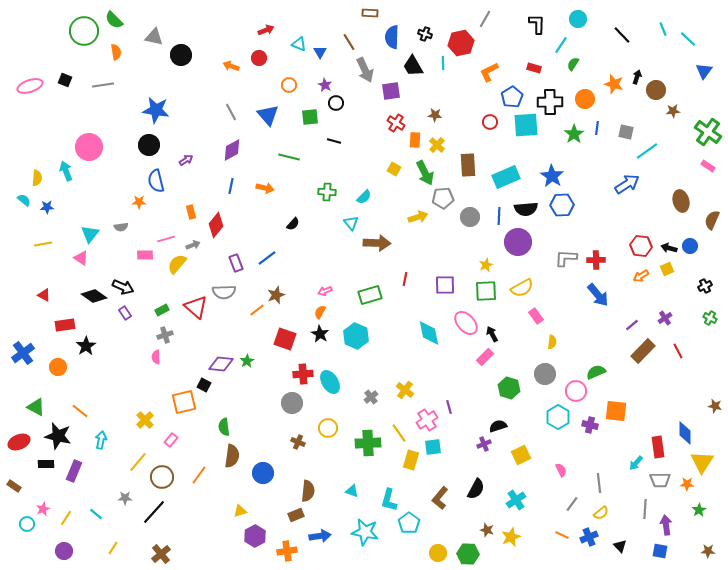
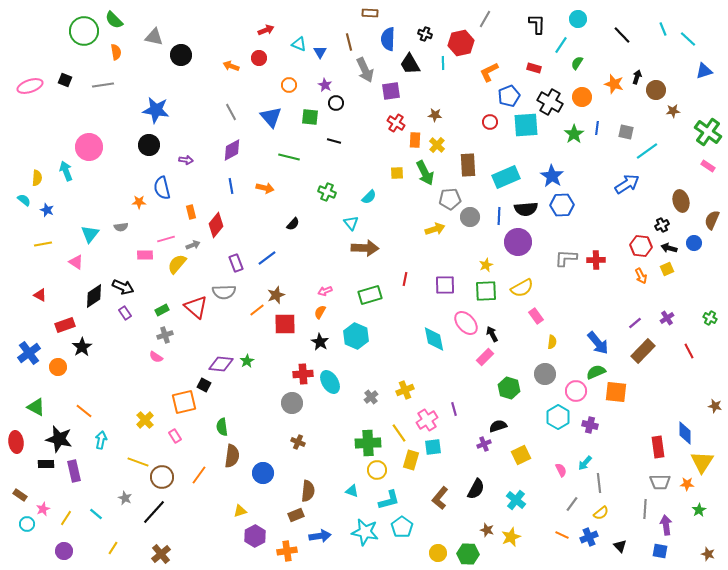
blue semicircle at (392, 37): moved 4 px left, 2 px down
brown line at (349, 42): rotated 18 degrees clockwise
green semicircle at (573, 64): moved 4 px right, 1 px up
black trapezoid at (413, 66): moved 3 px left, 2 px up
blue triangle at (704, 71): rotated 36 degrees clockwise
blue pentagon at (512, 97): moved 3 px left, 1 px up; rotated 10 degrees clockwise
orange circle at (585, 99): moved 3 px left, 2 px up
black cross at (550, 102): rotated 30 degrees clockwise
blue triangle at (268, 115): moved 3 px right, 2 px down
green square at (310, 117): rotated 12 degrees clockwise
purple arrow at (186, 160): rotated 40 degrees clockwise
yellow square at (394, 169): moved 3 px right, 4 px down; rotated 32 degrees counterclockwise
blue semicircle at (156, 181): moved 6 px right, 7 px down
blue line at (231, 186): rotated 21 degrees counterclockwise
green cross at (327, 192): rotated 18 degrees clockwise
cyan semicircle at (364, 197): moved 5 px right
gray pentagon at (443, 198): moved 7 px right, 1 px down
blue star at (47, 207): moved 3 px down; rotated 24 degrees clockwise
yellow arrow at (418, 217): moved 17 px right, 12 px down
brown arrow at (377, 243): moved 12 px left, 5 px down
blue circle at (690, 246): moved 4 px right, 3 px up
pink triangle at (81, 258): moved 5 px left, 4 px down
orange arrow at (641, 276): rotated 84 degrees counterclockwise
black cross at (705, 286): moved 43 px left, 61 px up
red triangle at (44, 295): moved 4 px left
blue arrow at (598, 295): moved 48 px down
black diamond at (94, 296): rotated 70 degrees counterclockwise
purple cross at (665, 318): moved 2 px right
red rectangle at (65, 325): rotated 12 degrees counterclockwise
purple line at (632, 325): moved 3 px right, 2 px up
cyan diamond at (429, 333): moved 5 px right, 6 px down
black star at (320, 334): moved 8 px down
red square at (285, 339): moved 15 px up; rotated 20 degrees counterclockwise
black star at (86, 346): moved 4 px left, 1 px down
red line at (678, 351): moved 11 px right
blue cross at (23, 353): moved 6 px right
pink semicircle at (156, 357): rotated 56 degrees counterclockwise
yellow cross at (405, 390): rotated 30 degrees clockwise
purple line at (449, 407): moved 5 px right, 2 px down
orange line at (80, 411): moved 4 px right
orange square at (616, 411): moved 19 px up
green semicircle at (224, 427): moved 2 px left
yellow circle at (328, 428): moved 49 px right, 42 px down
black star at (58, 436): moved 1 px right, 3 px down
pink rectangle at (171, 440): moved 4 px right, 4 px up; rotated 72 degrees counterclockwise
red ellipse at (19, 442): moved 3 px left; rotated 75 degrees counterclockwise
yellow line at (138, 462): rotated 70 degrees clockwise
cyan arrow at (636, 463): moved 51 px left
purple rectangle at (74, 471): rotated 35 degrees counterclockwise
gray trapezoid at (660, 480): moved 2 px down
brown rectangle at (14, 486): moved 6 px right, 9 px down
gray star at (125, 498): rotated 24 degrees clockwise
cyan L-shape at (389, 500): rotated 120 degrees counterclockwise
cyan cross at (516, 500): rotated 18 degrees counterclockwise
cyan pentagon at (409, 523): moved 7 px left, 4 px down
brown star at (708, 551): moved 3 px down; rotated 16 degrees clockwise
